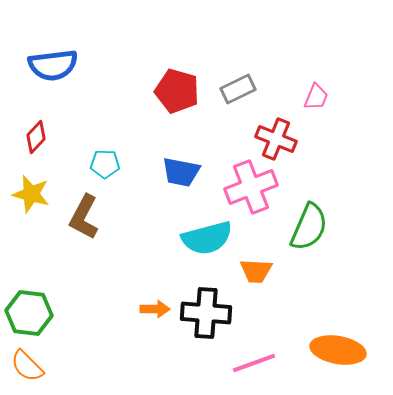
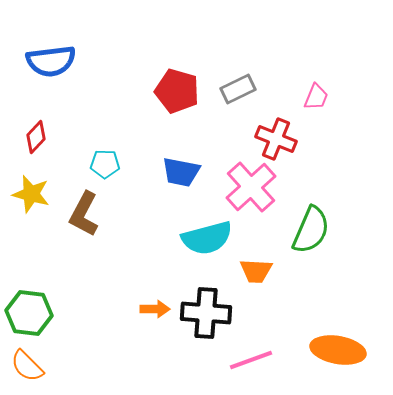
blue semicircle: moved 2 px left, 4 px up
pink cross: rotated 21 degrees counterclockwise
brown L-shape: moved 3 px up
green semicircle: moved 2 px right, 3 px down
pink line: moved 3 px left, 3 px up
